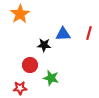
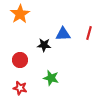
red circle: moved 10 px left, 5 px up
red star: rotated 16 degrees clockwise
